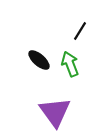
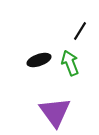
black ellipse: rotated 60 degrees counterclockwise
green arrow: moved 1 px up
